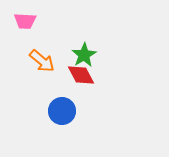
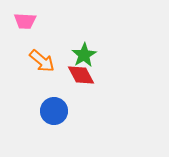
blue circle: moved 8 px left
